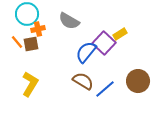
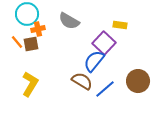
yellow rectangle: moved 9 px up; rotated 40 degrees clockwise
blue semicircle: moved 8 px right, 9 px down
brown semicircle: moved 1 px left
